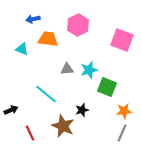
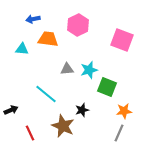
cyan triangle: rotated 16 degrees counterclockwise
gray line: moved 3 px left
